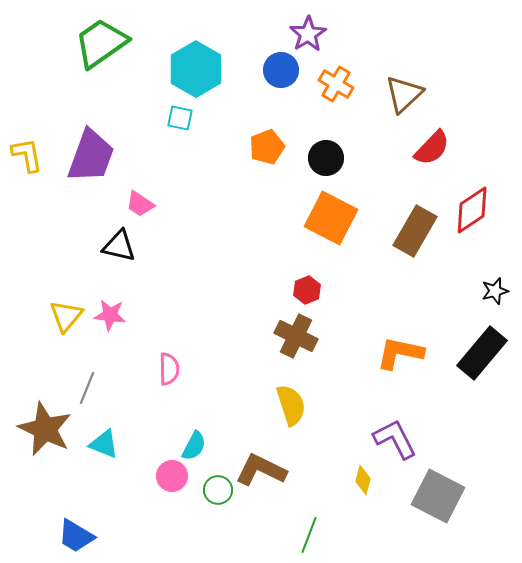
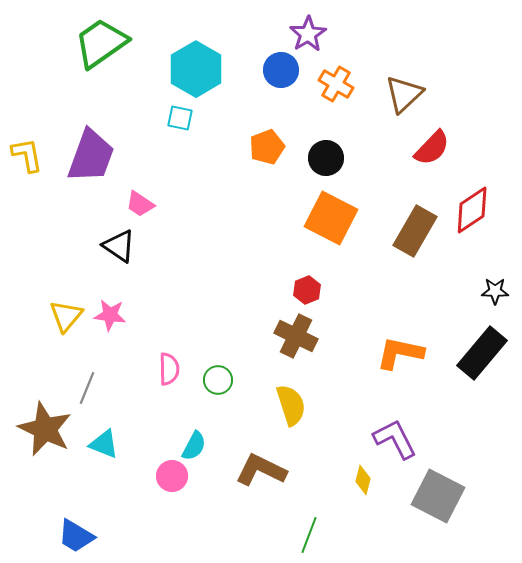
black triangle: rotated 21 degrees clockwise
black star: rotated 16 degrees clockwise
green circle: moved 110 px up
